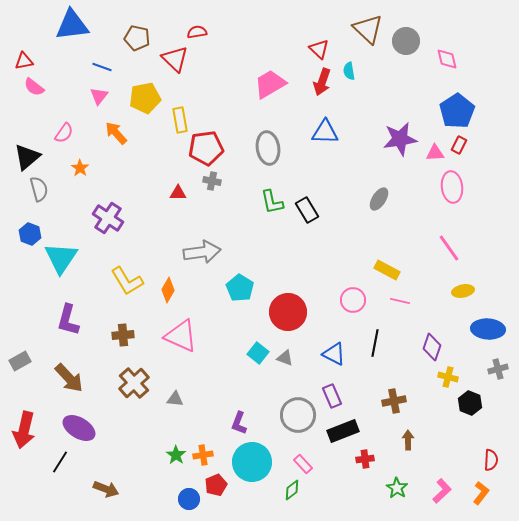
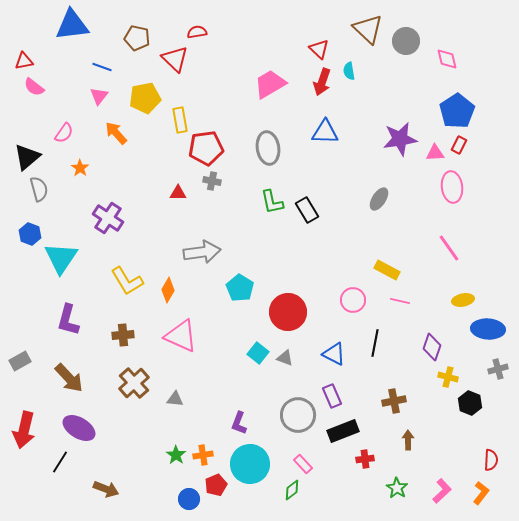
yellow ellipse at (463, 291): moved 9 px down
cyan circle at (252, 462): moved 2 px left, 2 px down
